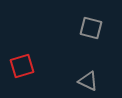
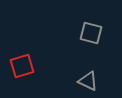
gray square: moved 5 px down
